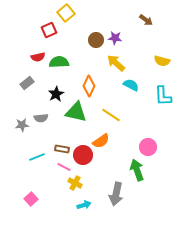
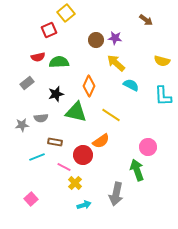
black star: rotated 14 degrees clockwise
brown rectangle: moved 7 px left, 7 px up
yellow cross: rotated 16 degrees clockwise
